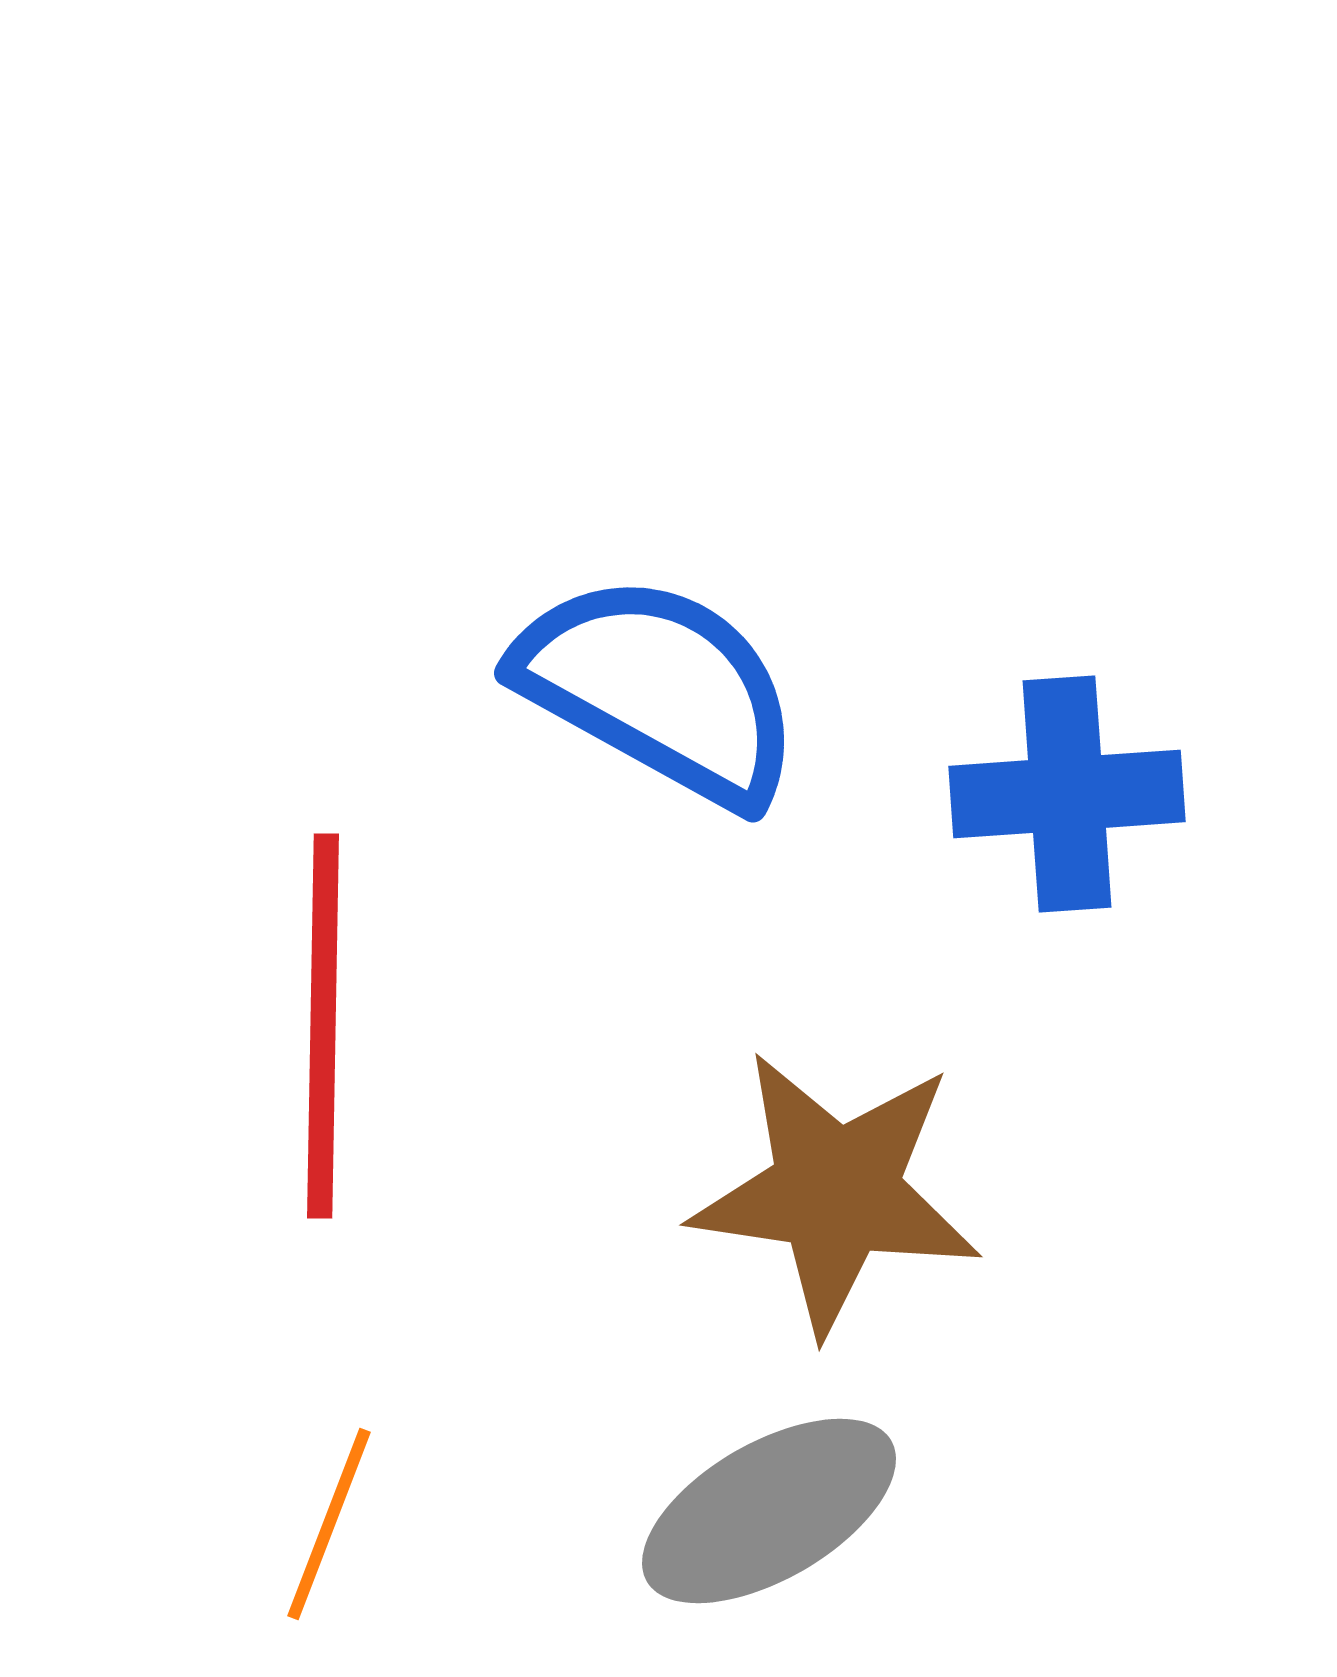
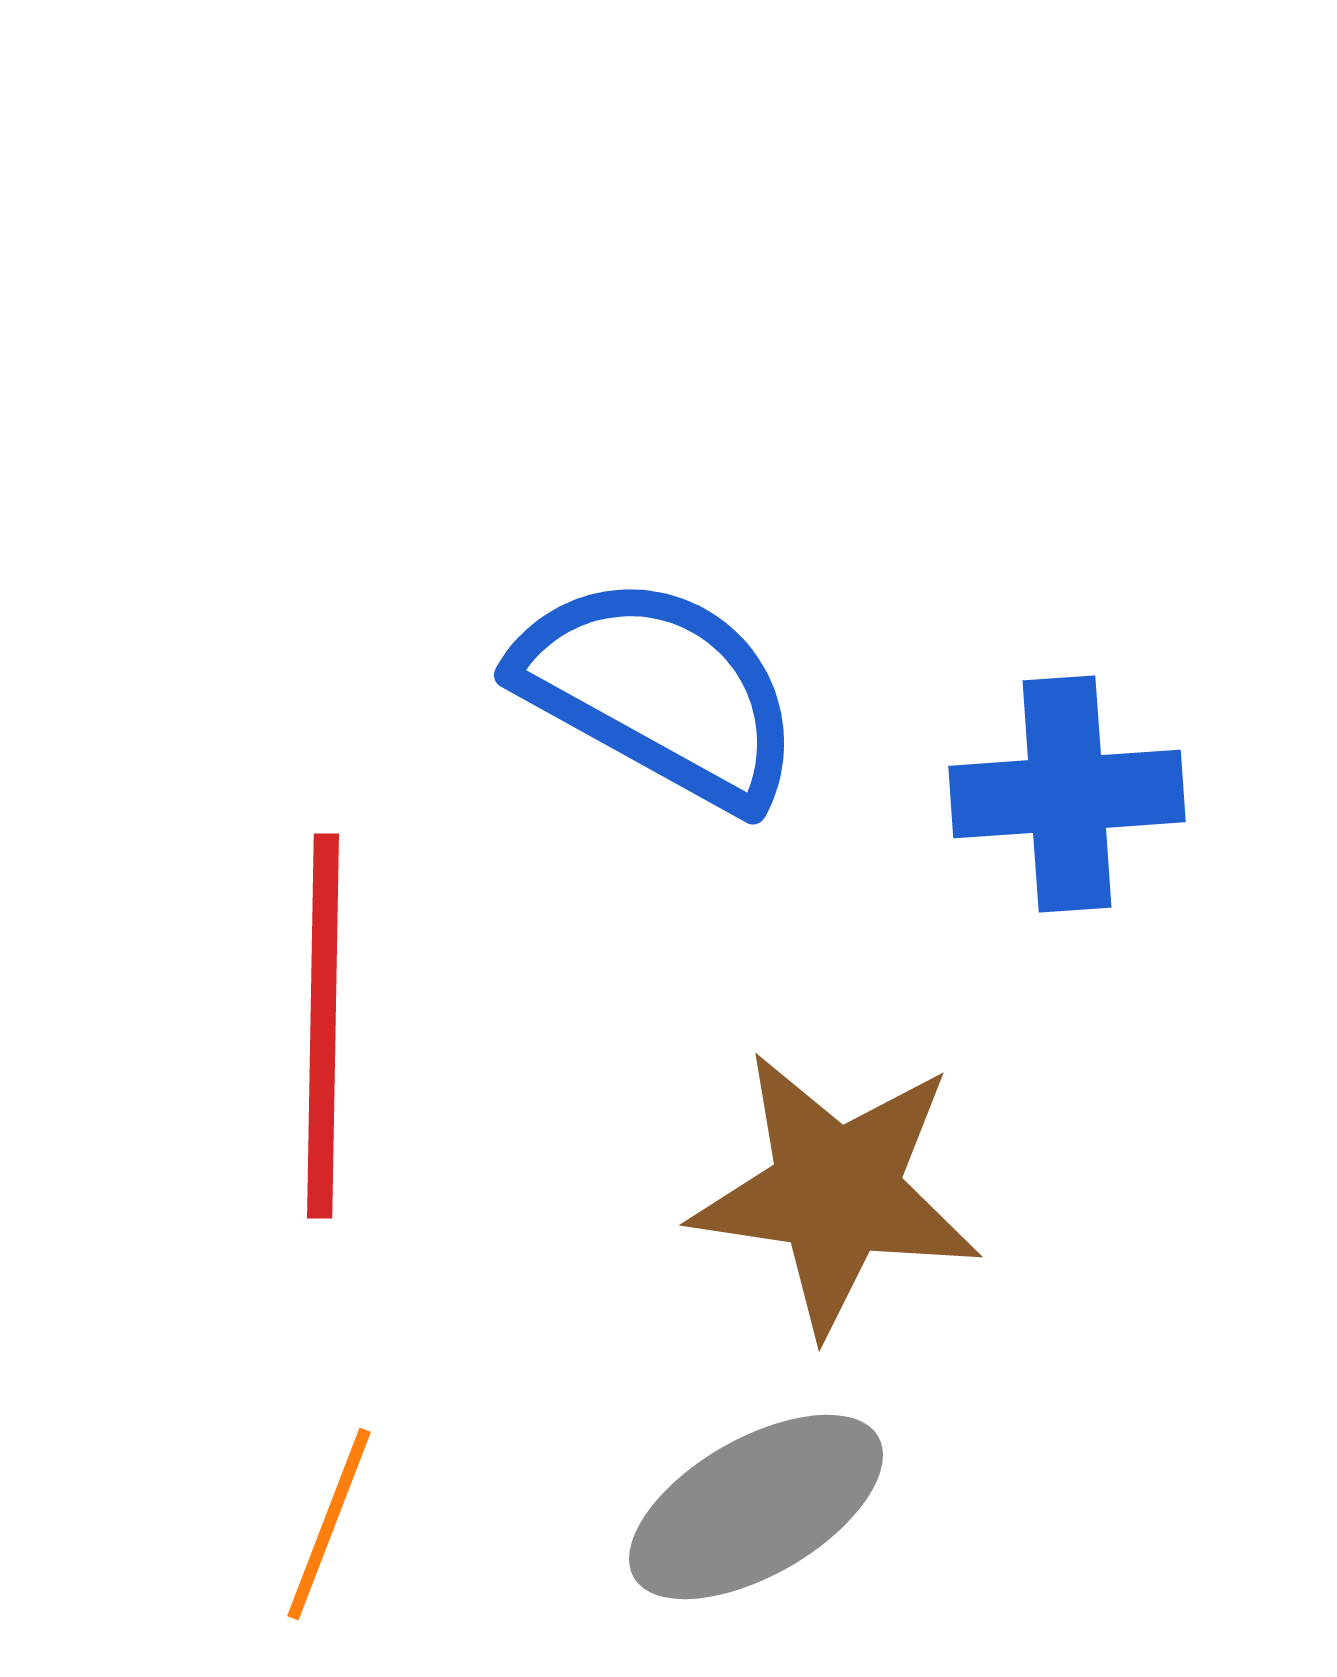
blue semicircle: moved 2 px down
gray ellipse: moved 13 px left, 4 px up
